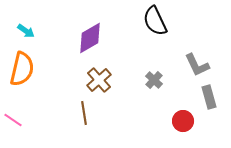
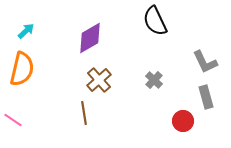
cyan arrow: rotated 78 degrees counterclockwise
gray L-shape: moved 8 px right, 3 px up
gray rectangle: moved 3 px left
